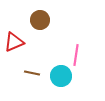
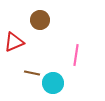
cyan circle: moved 8 px left, 7 px down
